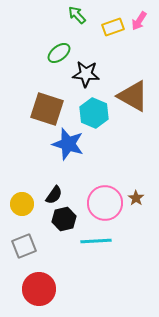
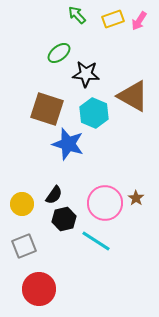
yellow rectangle: moved 8 px up
cyan line: rotated 36 degrees clockwise
